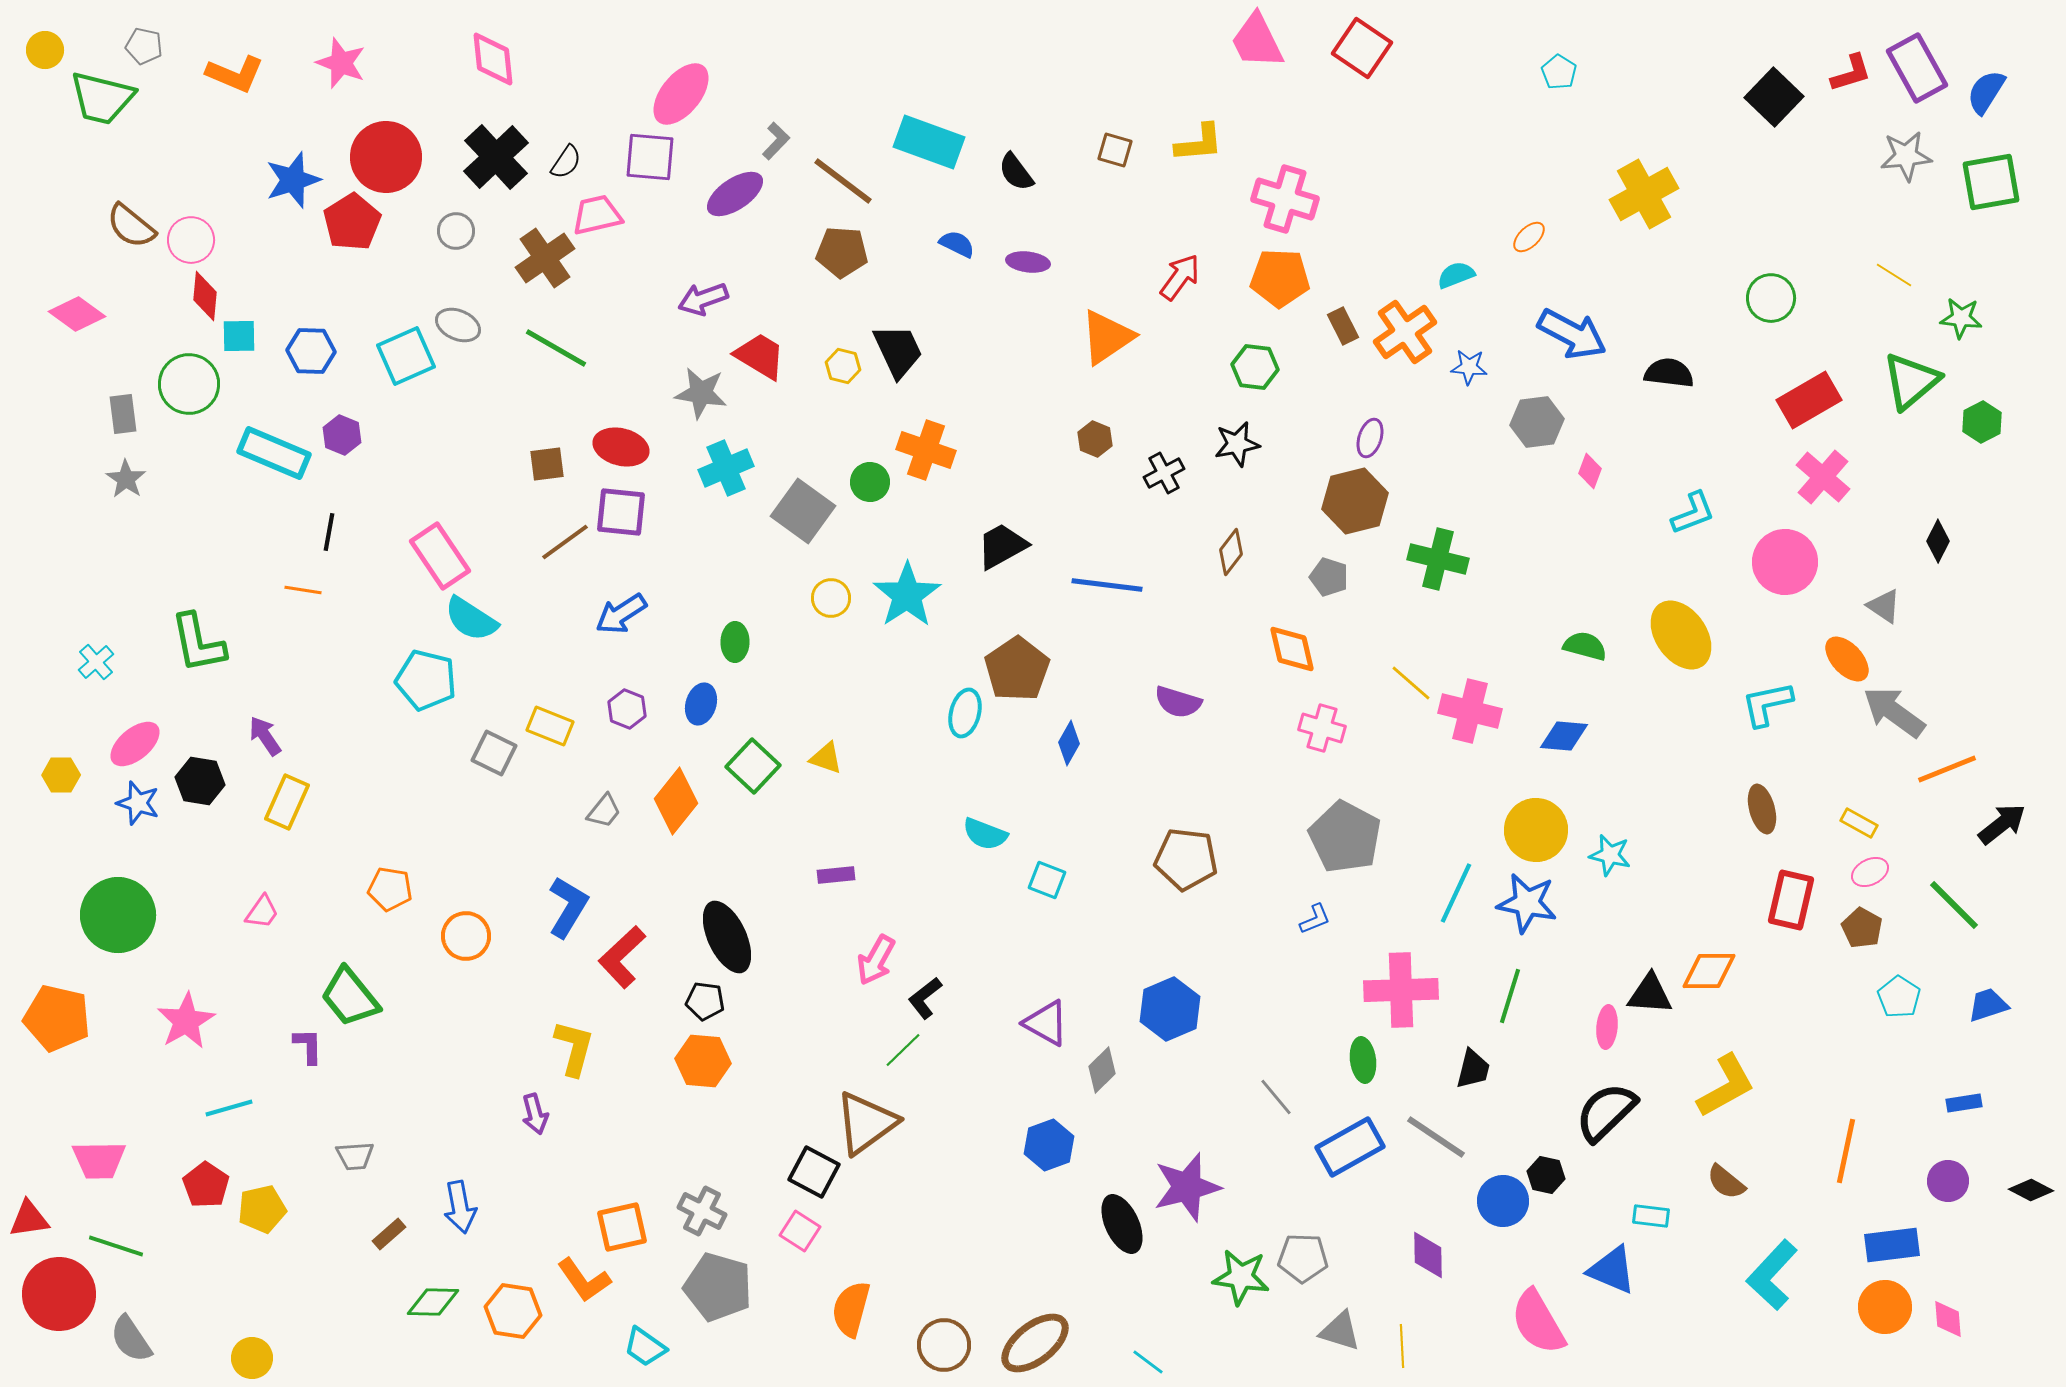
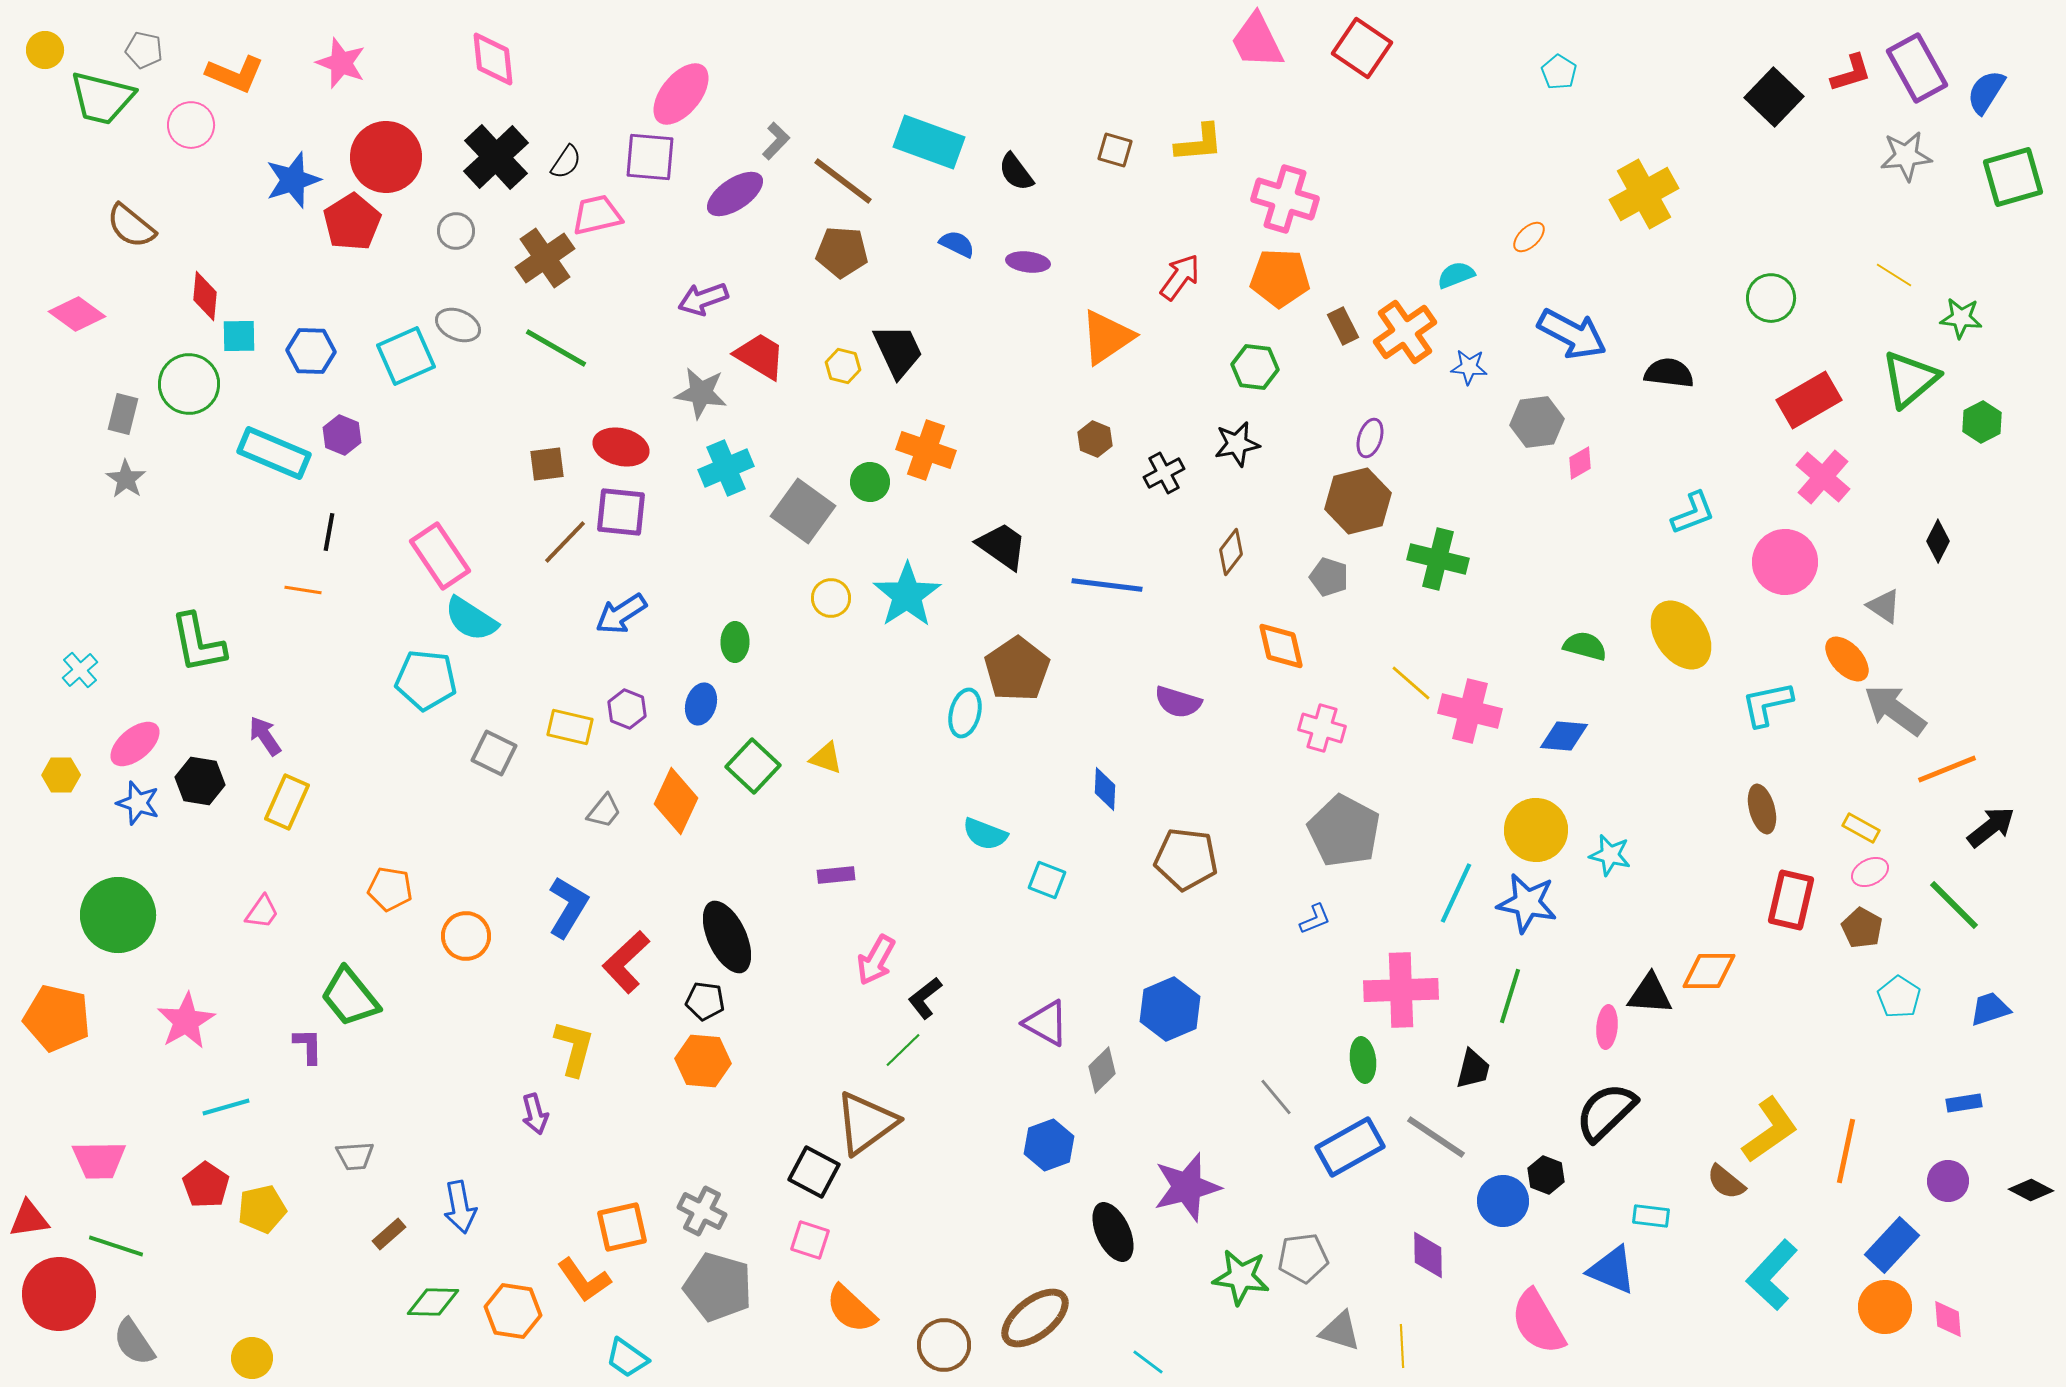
gray pentagon at (144, 46): moved 4 px down
green square at (1991, 182): moved 22 px right, 5 px up; rotated 6 degrees counterclockwise
pink circle at (191, 240): moved 115 px up
green triangle at (1911, 381): moved 1 px left, 2 px up
gray rectangle at (123, 414): rotated 21 degrees clockwise
pink diamond at (1590, 471): moved 10 px left, 8 px up; rotated 40 degrees clockwise
brown hexagon at (1355, 501): moved 3 px right
brown line at (565, 542): rotated 10 degrees counterclockwise
black trapezoid at (1002, 546): rotated 64 degrees clockwise
orange diamond at (1292, 649): moved 11 px left, 3 px up
cyan cross at (96, 662): moved 16 px left, 8 px down
cyan pentagon at (426, 680): rotated 8 degrees counterclockwise
gray arrow at (1894, 712): moved 1 px right, 2 px up
yellow rectangle at (550, 726): moved 20 px right, 1 px down; rotated 9 degrees counterclockwise
blue diamond at (1069, 743): moved 36 px right, 46 px down; rotated 27 degrees counterclockwise
orange diamond at (676, 801): rotated 14 degrees counterclockwise
yellow rectangle at (1859, 823): moved 2 px right, 5 px down
black arrow at (2002, 824): moved 11 px left, 3 px down
gray pentagon at (1345, 837): moved 1 px left, 6 px up
red L-shape at (622, 957): moved 4 px right, 5 px down
blue trapezoid at (1988, 1005): moved 2 px right, 4 px down
yellow L-shape at (1726, 1086): moved 44 px right, 44 px down; rotated 6 degrees counterclockwise
cyan line at (229, 1108): moved 3 px left, 1 px up
black hexagon at (1546, 1175): rotated 9 degrees clockwise
black ellipse at (1122, 1224): moved 9 px left, 8 px down
pink square at (800, 1231): moved 10 px right, 9 px down; rotated 15 degrees counterclockwise
blue rectangle at (1892, 1245): rotated 40 degrees counterclockwise
gray pentagon at (1303, 1258): rotated 9 degrees counterclockwise
orange semicircle at (851, 1309): rotated 62 degrees counterclockwise
gray semicircle at (131, 1339): moved 3 px right, 3 px down
brown ellipse at (1035, 1343): moved 25 px up
cyan trapezoid at (645, 1347): moved 18 px left, 11 px down
